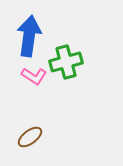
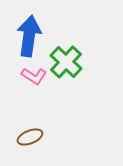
green cross: rotated 32 degrees counterclockwise
brown ellipse: rotated 15 degrees clockwise
